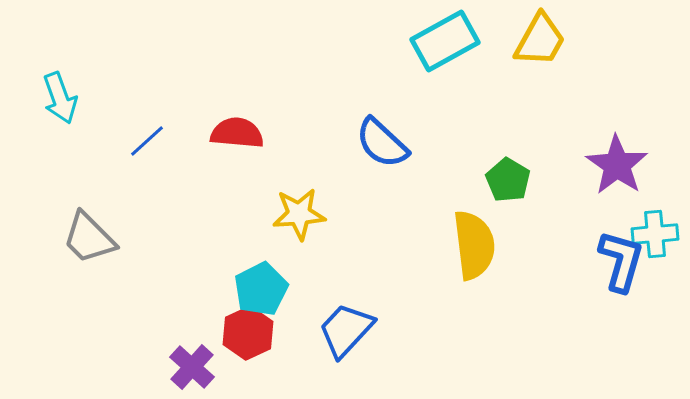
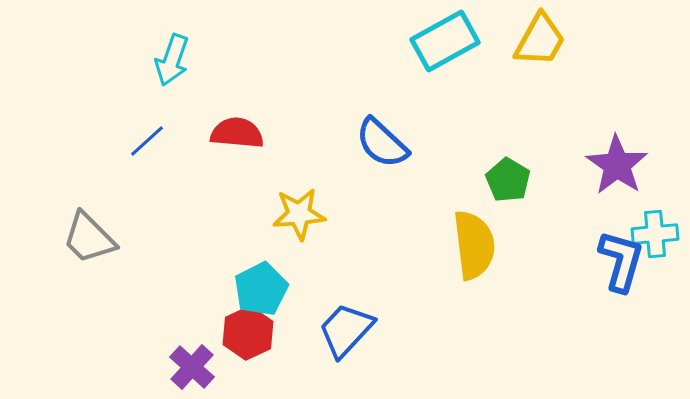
cyan arrow: moved 112 px right, 38 px up; rotated 39 degrees clockwise
